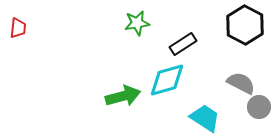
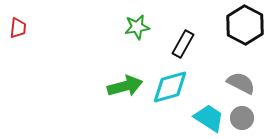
green star: moved 4 px down
black rectangle: rotated 28 degrees counterclockwise
cyan diamond: moved 3 px right, 7 px down
green arrow: moved 2 px right, 10 px up
gray circle: moved 17 px left, 11 px down
cyan trapezoid: moved 4 px right
